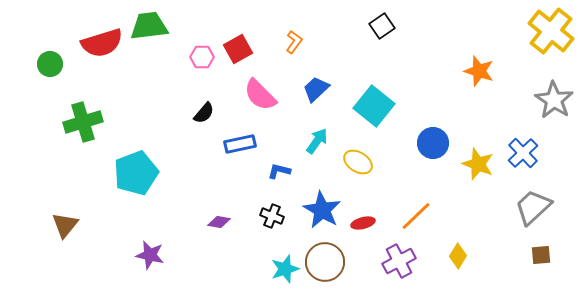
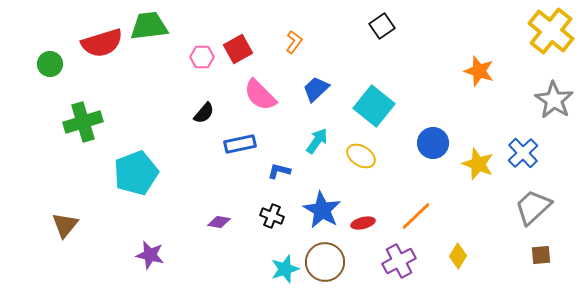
yellow ellipse: moved 3 px right, 6 px up
